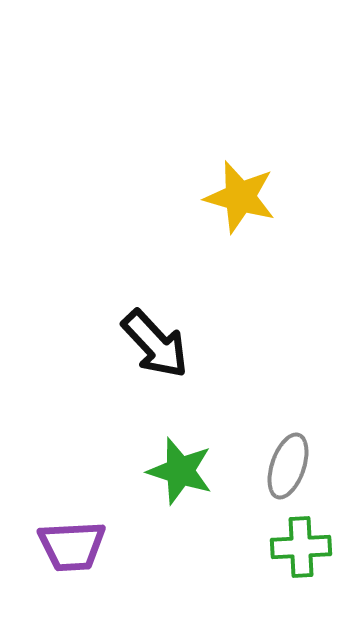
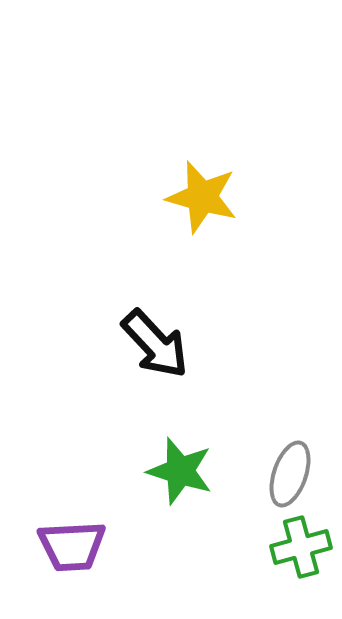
yellow star: moved 38 px left
gray ellipse: moved 2 px right, 8 px down
green cross: rotated 12 degrees counterclockwise
